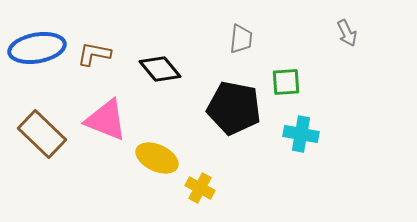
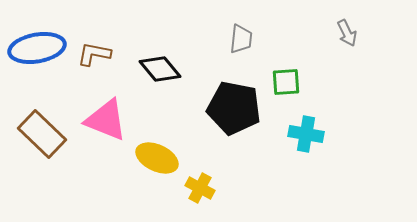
cyan cross: moved 5 px right
